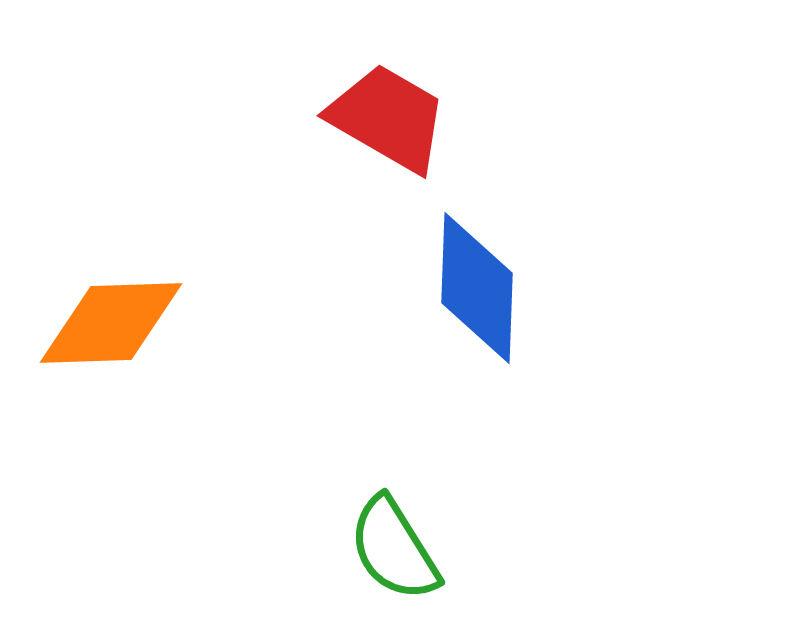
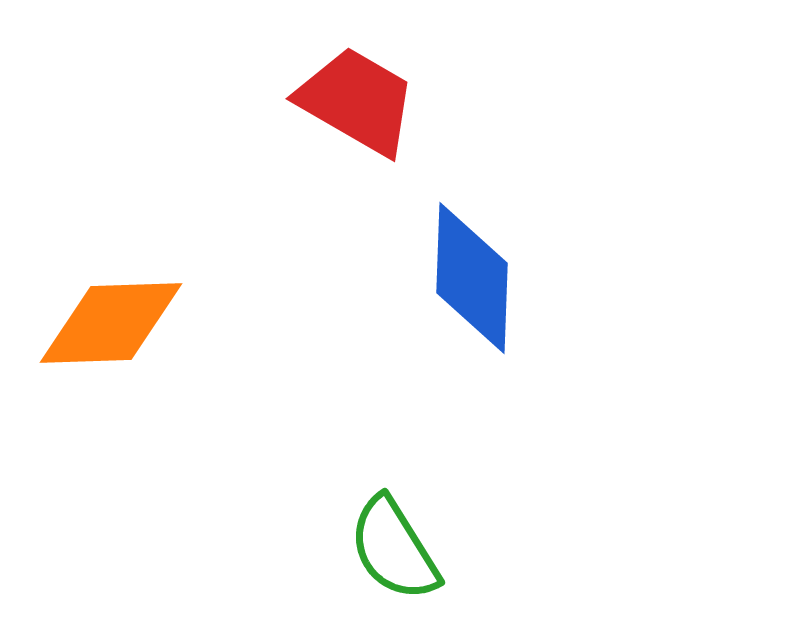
red trapezoid: moved 31 px left, 17 px up
blue diamond: moved 5 px left, 10 px up
